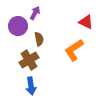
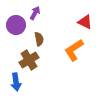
red triangle: moved 1 px left
purple circle: moved 2 px left, 1 px up
blue arrow: moved 15 px left, 4 px up
